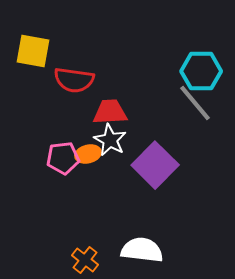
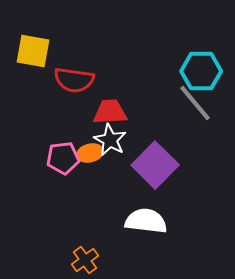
orange ellipse: moved 2 px right, 1 px up
white semicircle: moved 4 px right, 29 px up
orange cross: rotated 16 degrees clockwise
